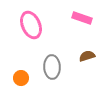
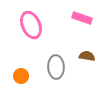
brown semicircle: rotated 28 degrees clockwise
gray ellipse: moved 4 px right
orange circle: moved 2 px up
